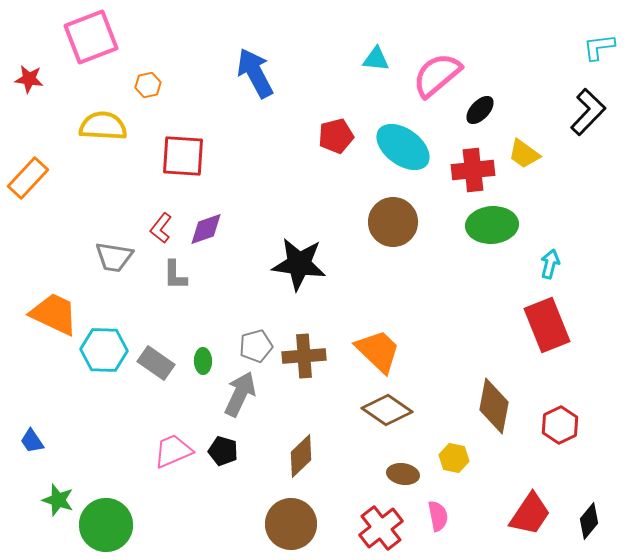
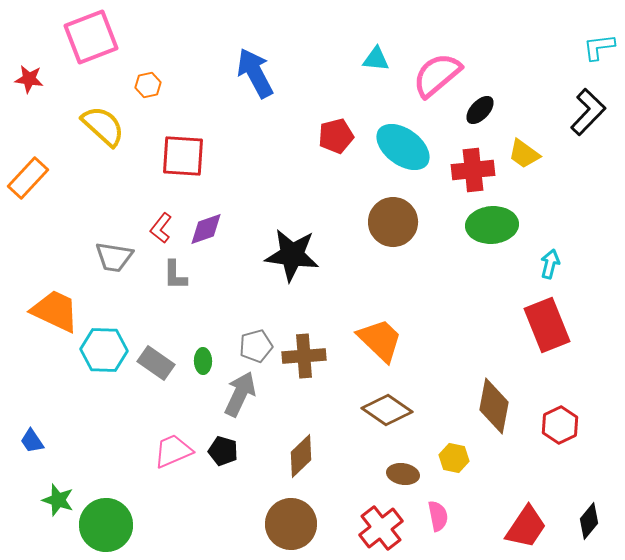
yellow semicircle at (103, 126): rotated 39 degrees clockwise
black star at (299, 264): moved 7 px left, 9 px up
orange trapezoid at (54, 314): moved 1 px right, 3 px up
orange trapezoid at (378, 351): moved 2 px right, 11 px up
red trapezoid at (530, 514): moved 4 px left, 13 px down
